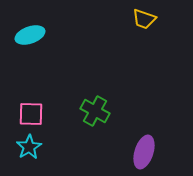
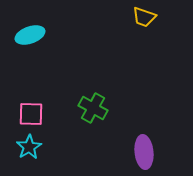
yellow trapezoid: moved 2 px up
green cross: moved 2 px left, 3 px up
purple ellipse: rotated 24 degrees counterclockwise
